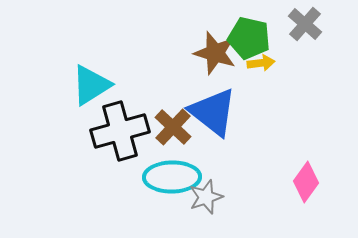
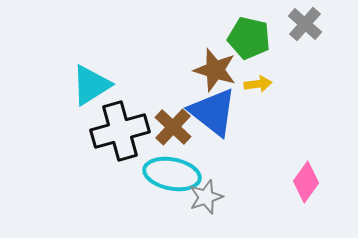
brown star: moved 17 px down
yellow arrow: moved 3 px left, 21 px down
cyan ellipse: moved 3 px up; rotated 12 degrees clockwise
